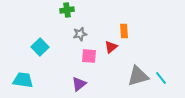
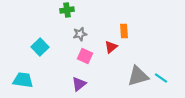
pink square: moved 4 px left; rotated 21 degrees clockwise
cyan line: rotated 16 degrees counterclockwise
